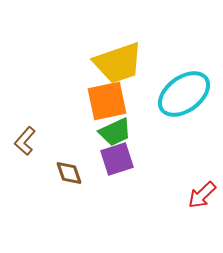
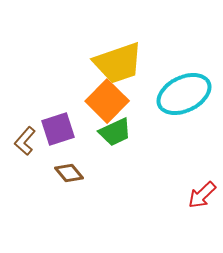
cyan ellipse: rotated 10 degrees clockwise
orange square: rotated 33 degrees counterclockwise
purple square: moved 59 px left, 30 px up
brown diamond: rotated 20 degrees counterclockwise
